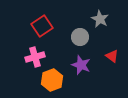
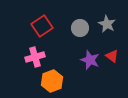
gray star: moved 7 px right, 5 px down
gray circle: moved 9 px up
purple star: moved 9 px right, 5 px up
orange hexagon: moved 1 px down
